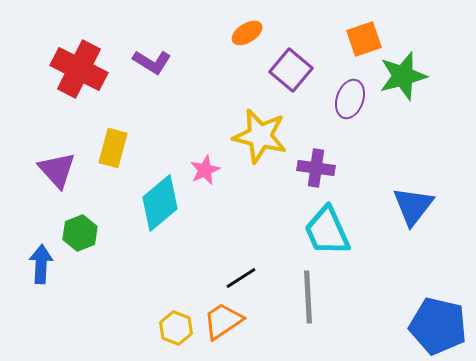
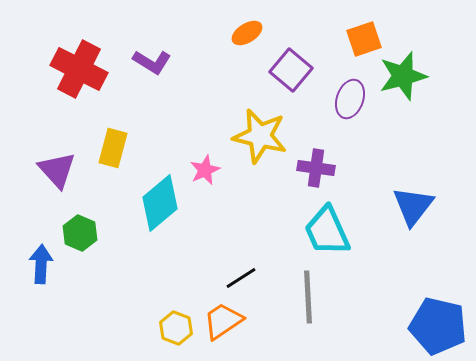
green hexagon: rotated 16 degrees counterclockwise
